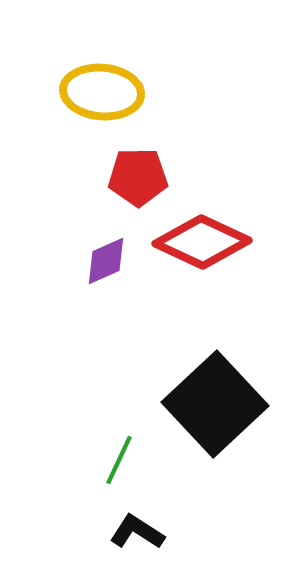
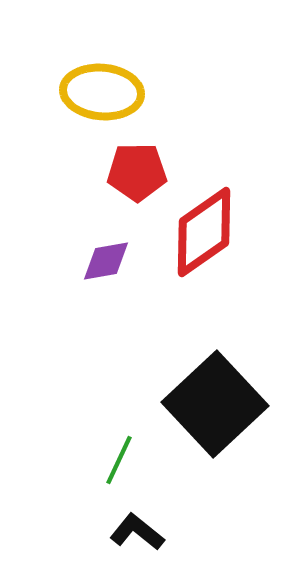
red pentagon: moved 1 px left, 5 px up
red diamond: moved 2 px right, 10 px up; rotated 60 degrees counterclockwise
purple diamond: rotated 14 degrees clockwise
black L-shape: rotated 6 degrees clockwise
